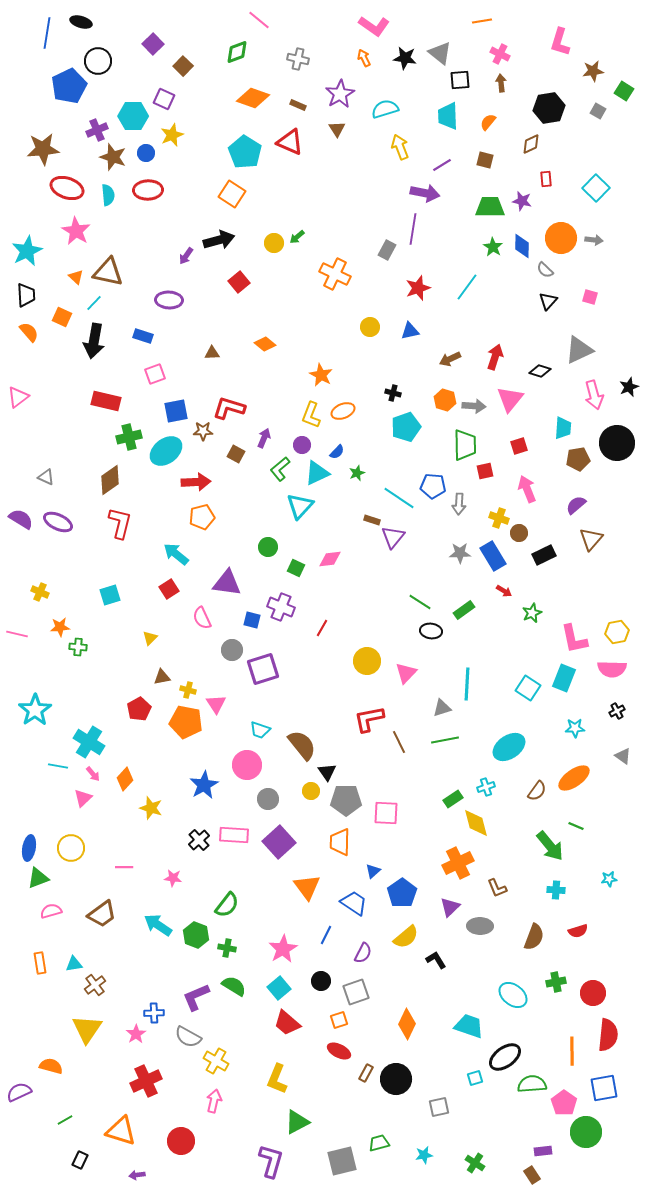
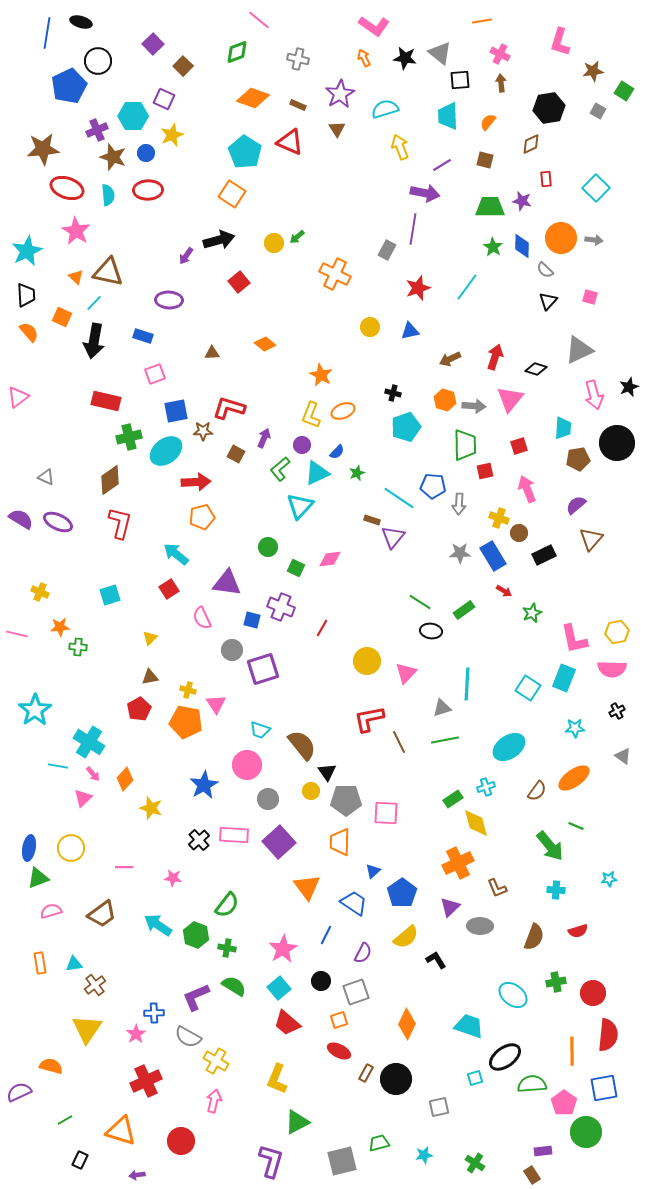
black diamond at (540, 371): moved 4 px left, 2 px up
brown triangle at (162, 677): moved 12 px left
